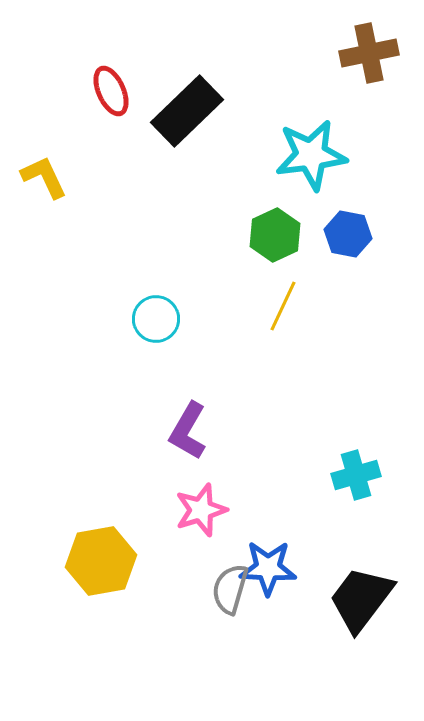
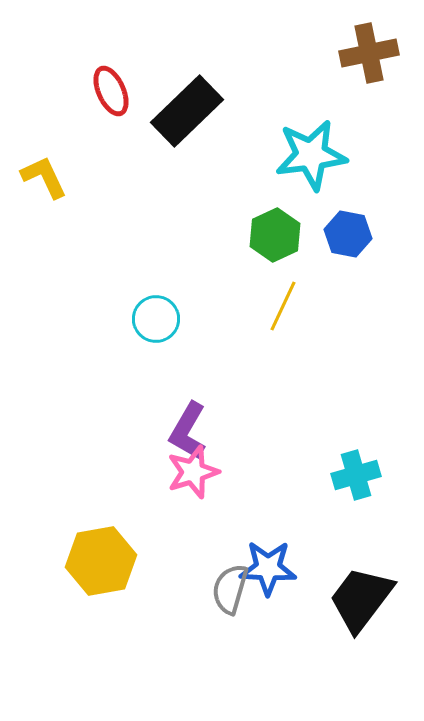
pink star: moved 8 px left, 38 px up
